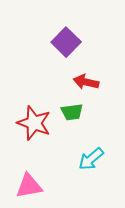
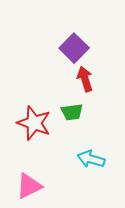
purple square: moved 8 px right, 6 px down
red arrow: moved 1 px left, 3 px up; rotated 60 degrees clockwise
cyan arrow: rotated 56 degrees clockwise
pink triangle: rotated 16 degrees counterclockwise
